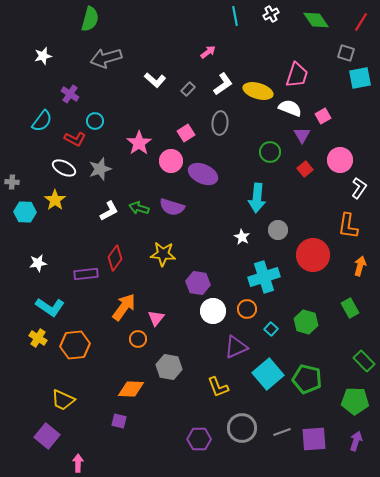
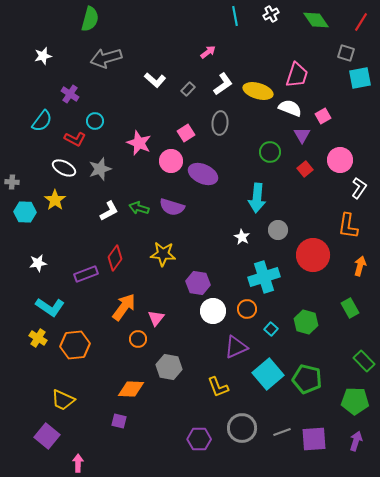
pink star at (139, 143): rotated 15 degrees counterclockwise
purple rectangle at (86, 274): rotated 15 degrees counterclockwise
